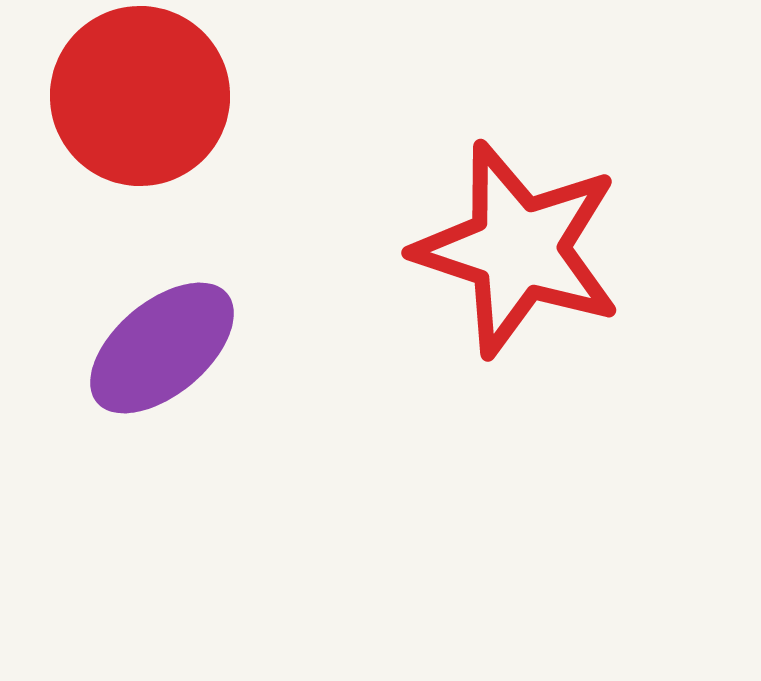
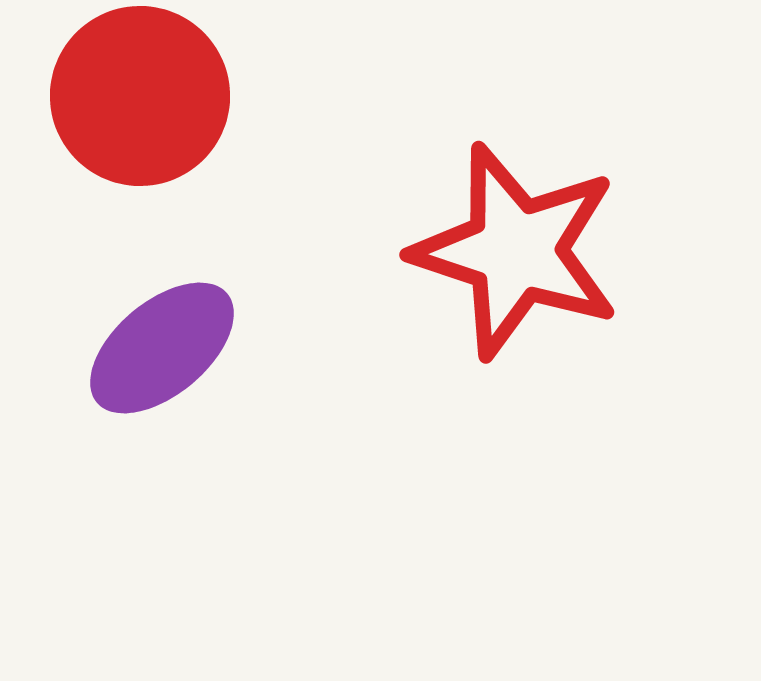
red star: moved 2 px left, 2 px down
